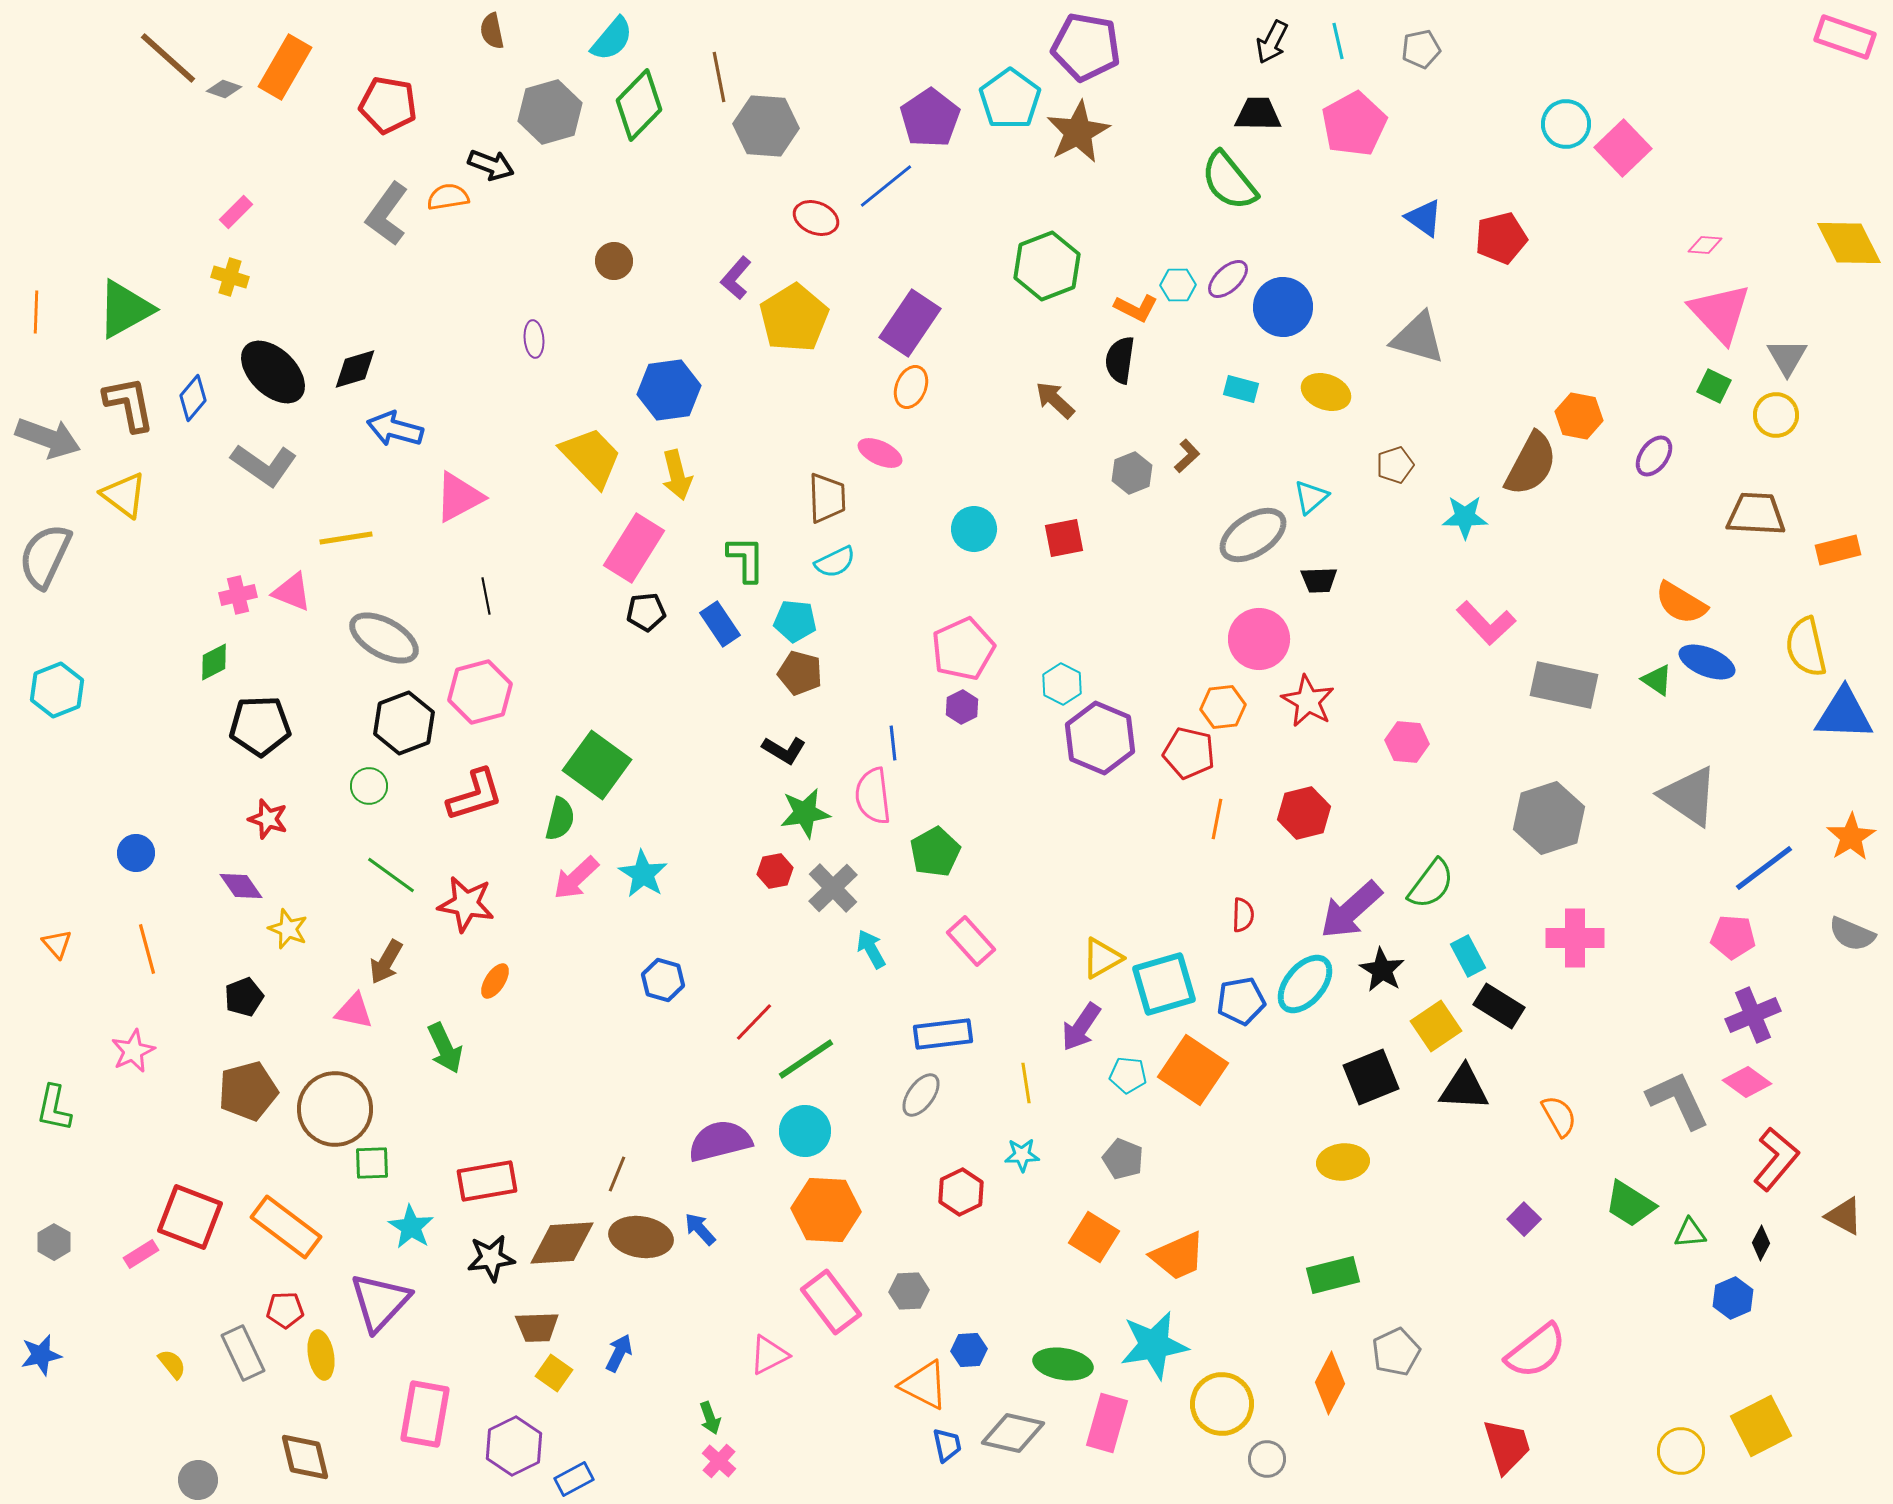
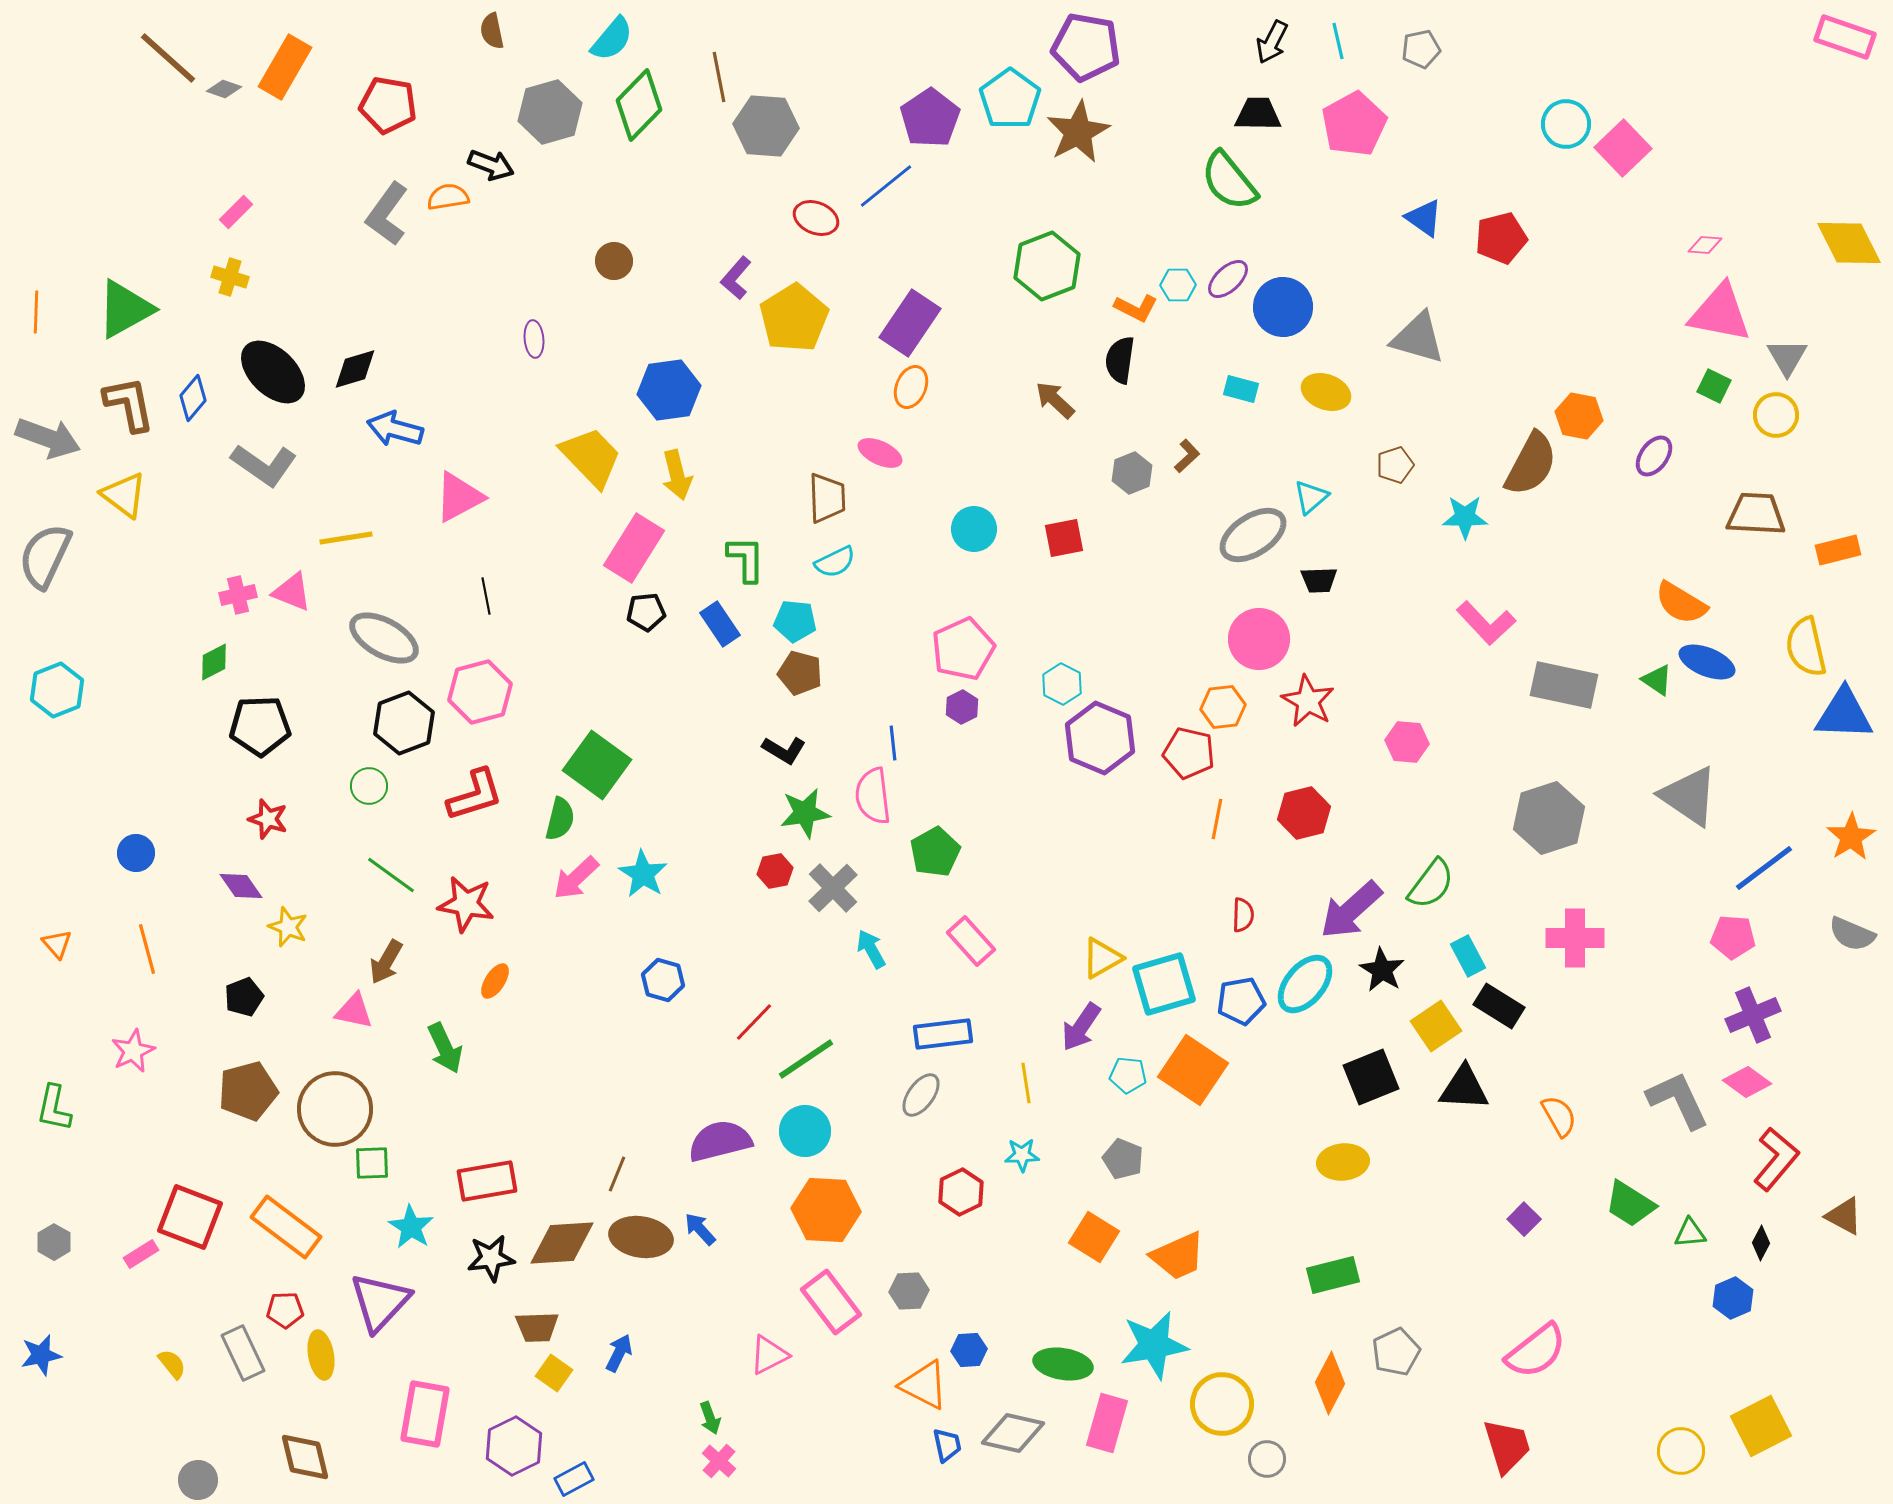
pink triangle at (1720, 313): rotated 36 degrees counterclockwise
yellow star at (288, 929): moved 2 px up
